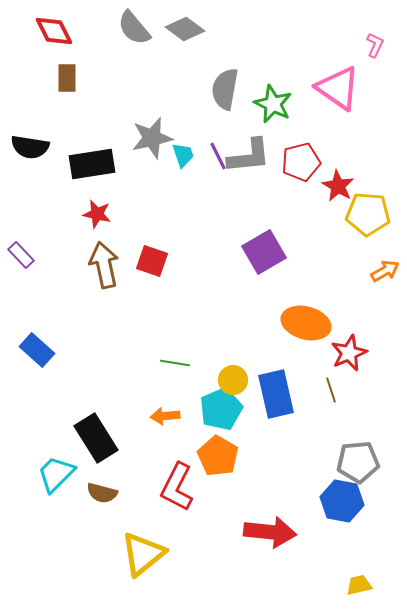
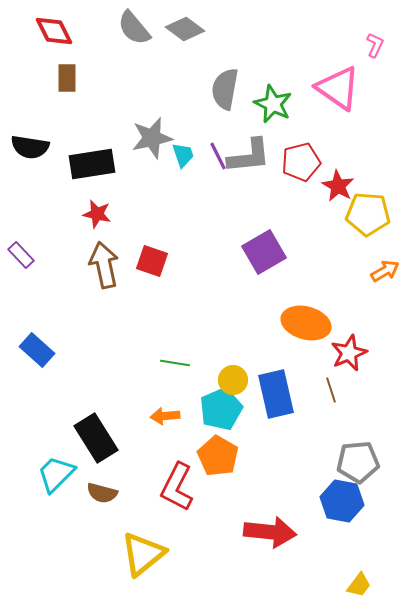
yellow trapezoid at (359, 585): rotated 140 degrees clockwise
